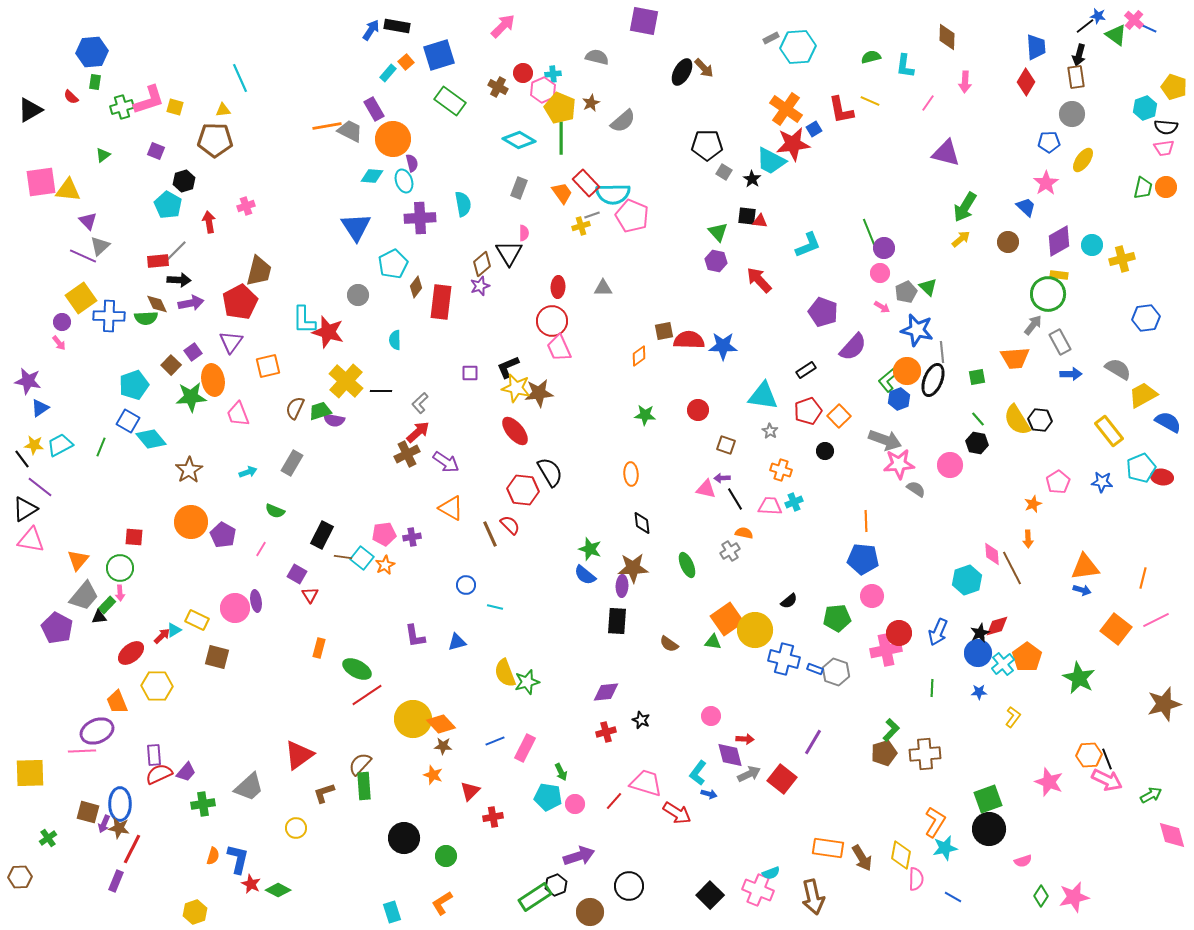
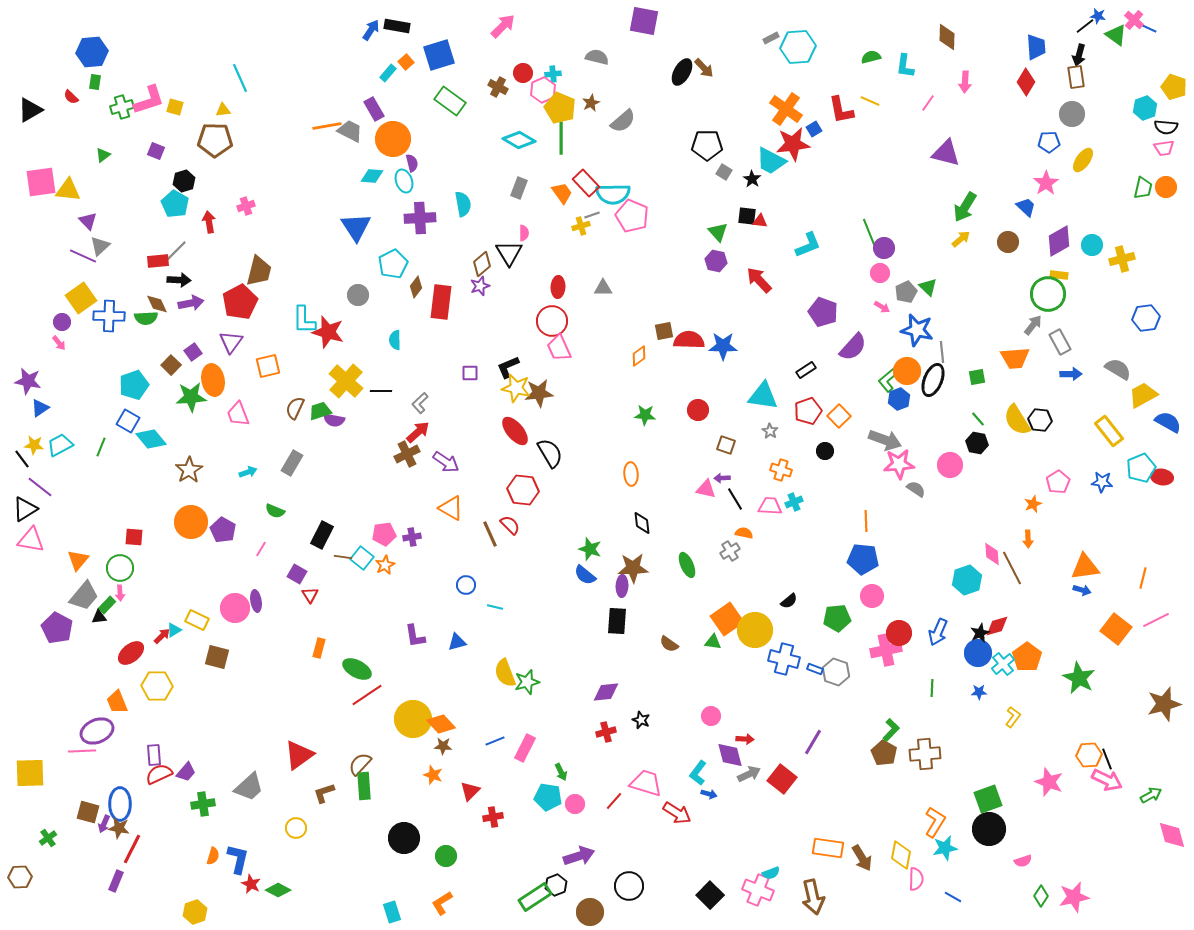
cyan pentagon at (168, 205): moved 7 px right, 1 px up
black semicircle at (550, 472): moved 19 px up
purple pentagon at (223, 535): moved 5 px up
brown pentagon at (884, 753): rotated 25 degrees counterclockwise
